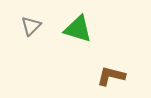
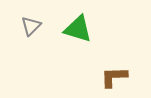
brown L-shape: moved 3 px right, 1 px down; rotated 16 degrees counterclockwise
